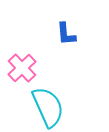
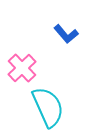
blue L-shape: rotated 35 degrees counterclockwise
